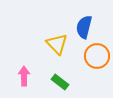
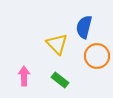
green rectangle: moved 2 px up
